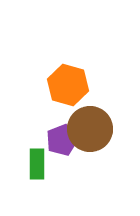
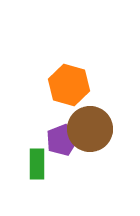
orange hexagon: moved 1 px right
